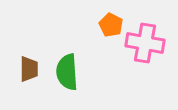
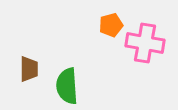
orange pentagon: rotated 30 degrees clockwise
green semicircle: moved 14 px down
